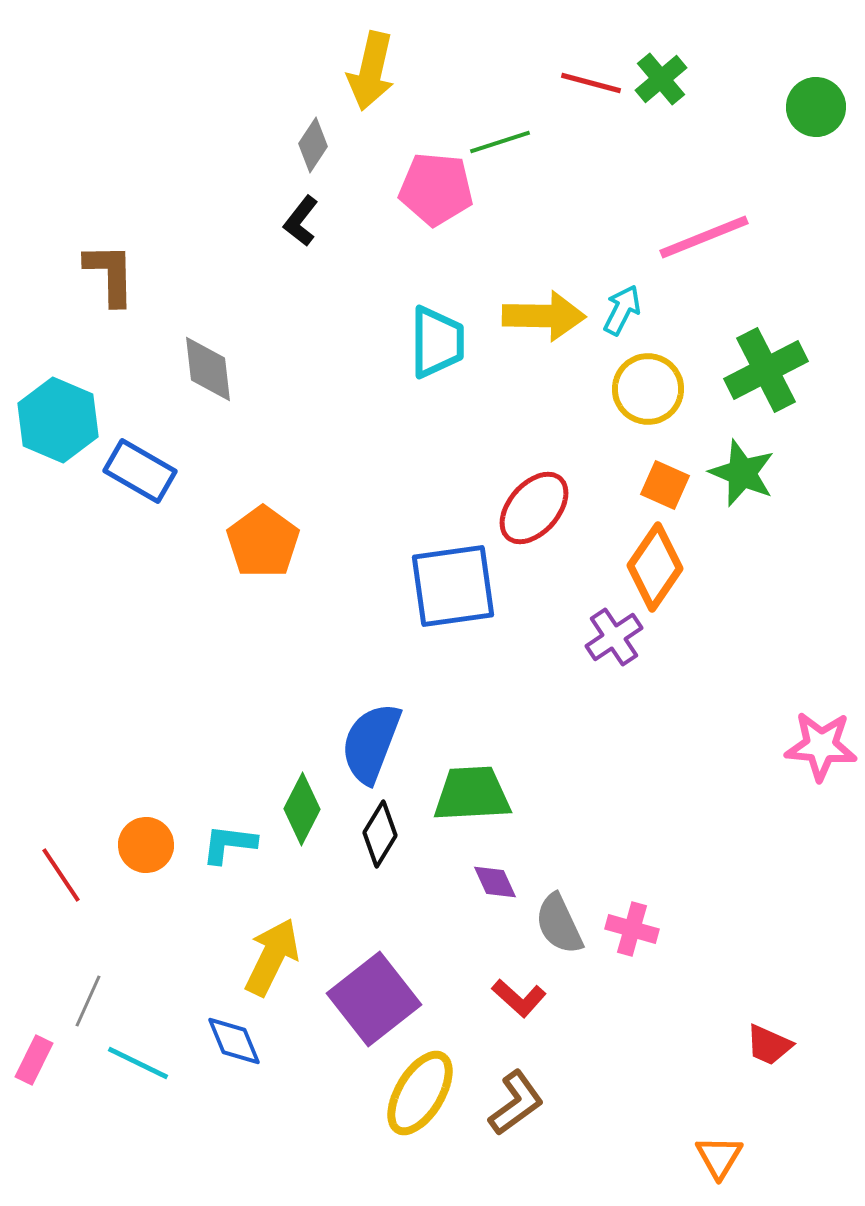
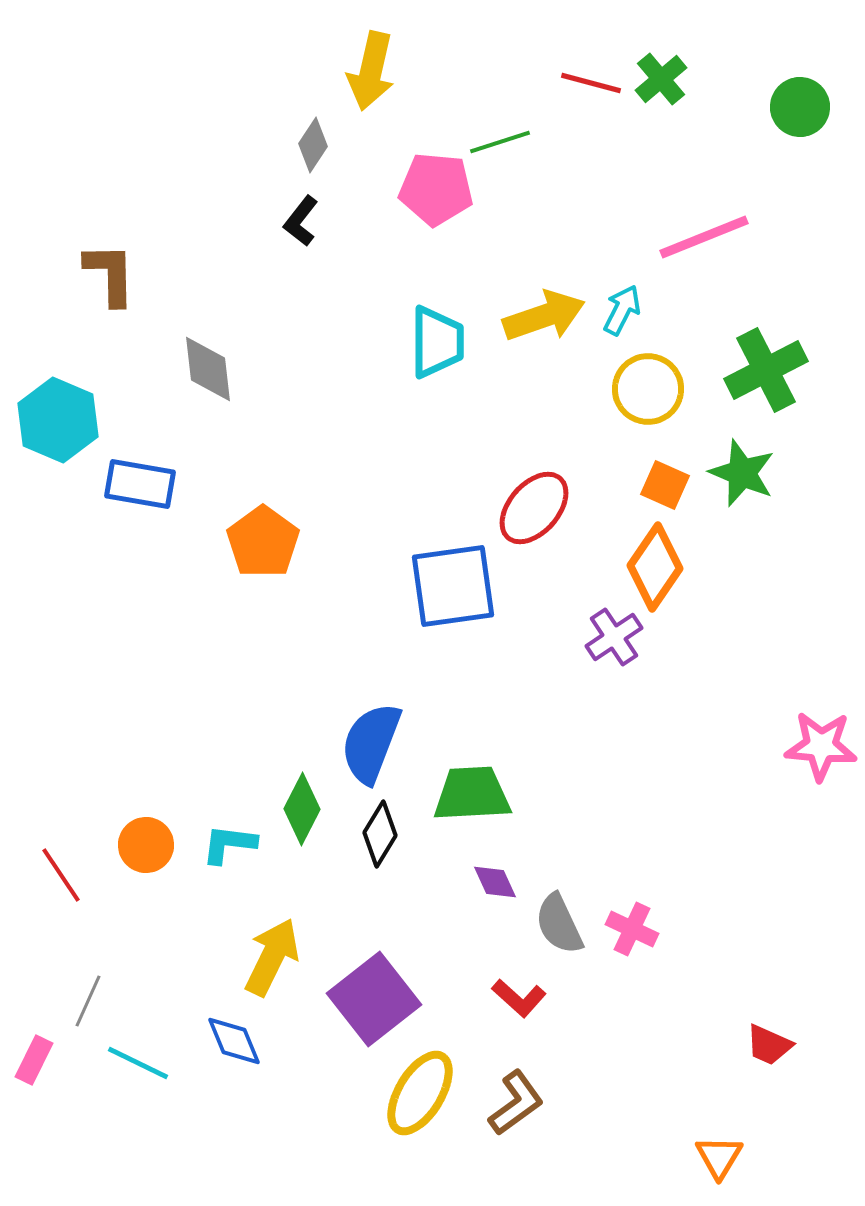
green circle at (816, 107): moved 16 px left
yellow arrow at (544, 316): rotated 20 degrees counterclockwise
blue rectangle at (140, 471): moved 13 px down; rotated 20 degrees counterclockwise
pink cross at (632, 929): rotated 9 degrees clockwise
